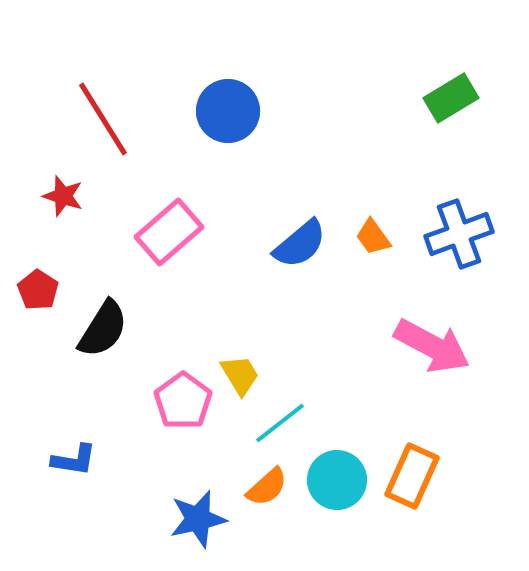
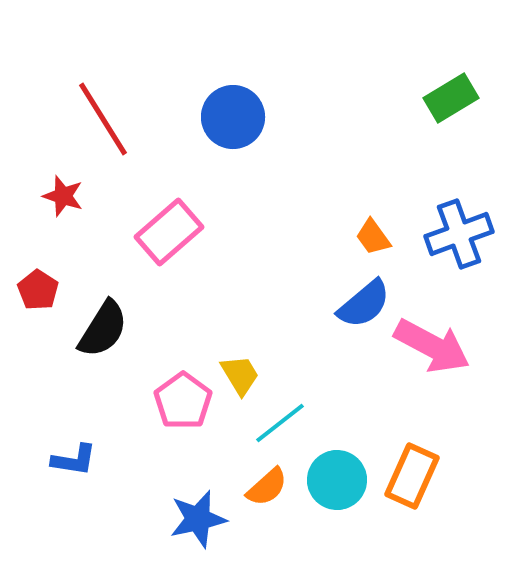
blue circle: moved 5 px right, 6 px down
blue semicircle: moved 64 px right, 60 px down
